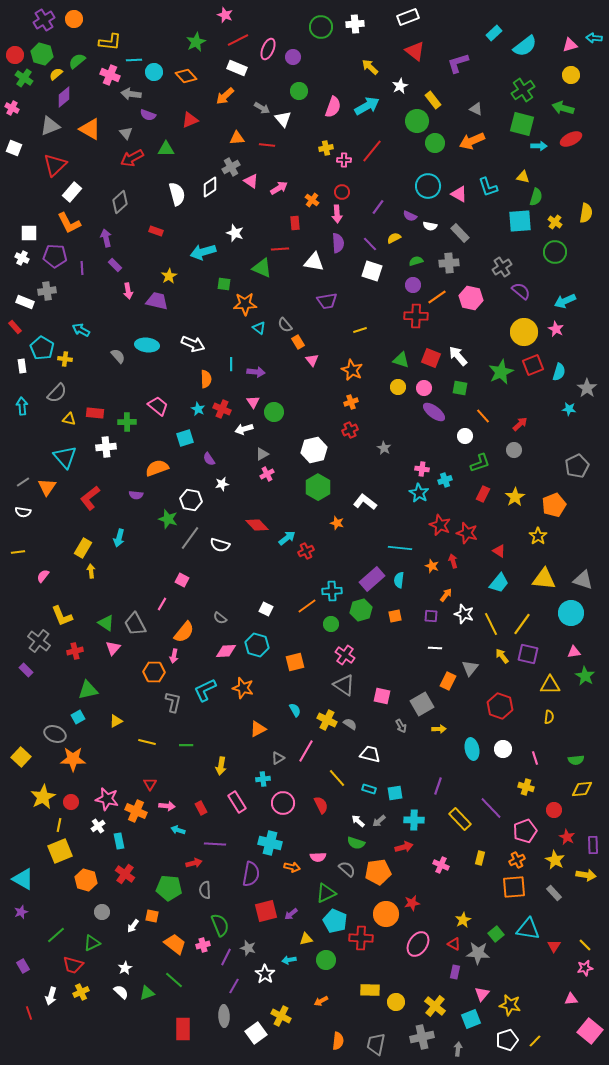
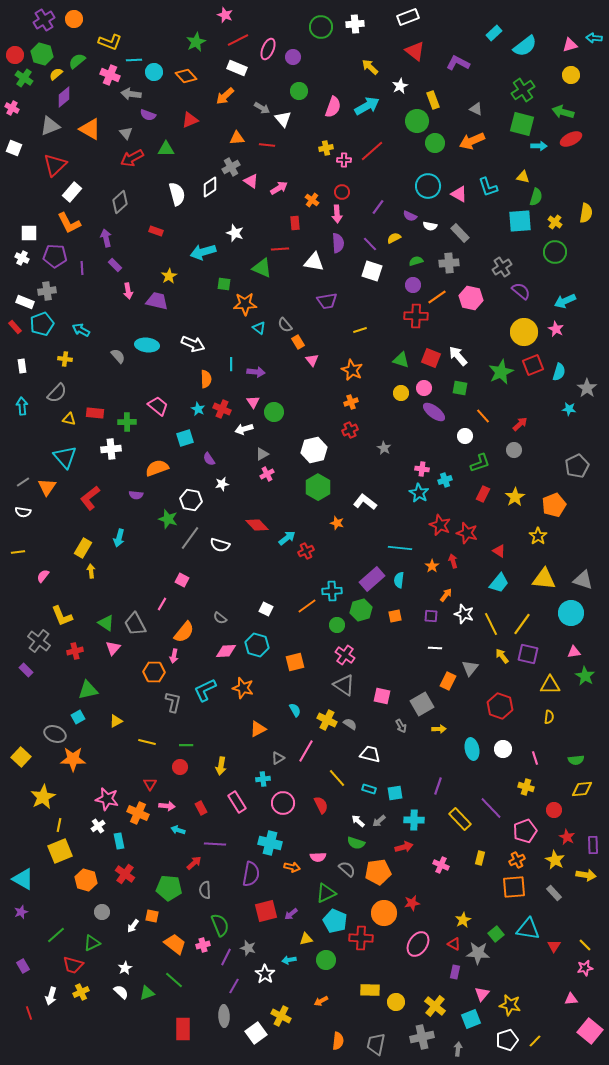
yellow L-shape at (110, 42): rotated 15 degrees clockwise
purple L-shape at (458, 63): rotated 45 degrees clockwise
yellow rectangle at (433, 100): rotated 18 degrees clockwise
green arrow at (563, 108): moved 4 px down
red line at (372, 151): rotated 10 degrees clockwise
cyan pentagon at (42, 348): moved 24 px up; rotated 20 degrees clockwise
yellow circle at (398, 387): moved 3 px right, 6 px down
white cross at (106, 447): moved 5 px right, 2 px down
orange star at (432, 566): rotated 16 degrees clockwise
green circle at (331, 624): moved 6 px right, 1 px down
red circle at (71, 802): moved 109 px right, 35 px up
orange cross at (136, 811): moved 2 px right, 2 px down
red arrow at (194, 863): rotated 28 degrees counterclockwise
orange circle at (386, 914): moved 2 px left, 1 px up
